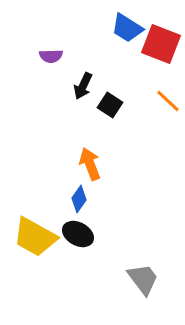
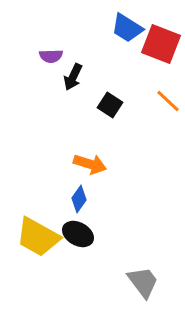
black arrow: moved 10 px left, 9 px up
orange arrow: rotated 128 degrees clockwise
yellow trapezoid: moved 3 px right
gray trapezoid: moved 3 px down
